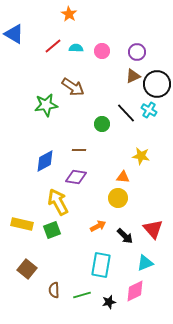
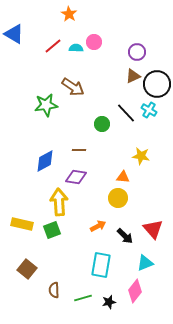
pink circle: moved 8 px left, 9 px up
yellow arrow: moved 1 px right; rotated 24 degrees clockwise
pink diamond: rotated 25 degrees counterclockwise
green line: moved 1 px right, 3 px down
